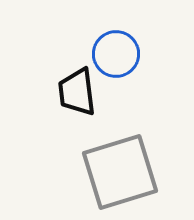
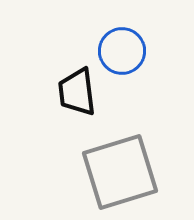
blue circle: moved 6 px right, 3 px up
